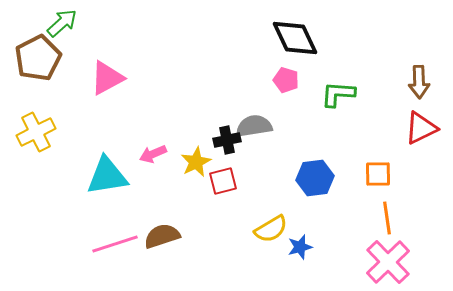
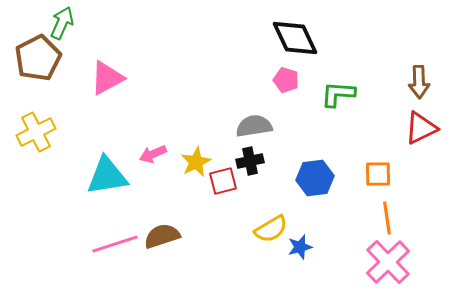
green arrow: rotated 24 degrees counterclockwise
black cross: moved 23 px right, 21 px down
